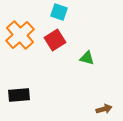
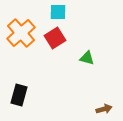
cyan square: moved 1 px left; rotated 18 degrees counterclockwise
orange cross: moved 1 px right, 2 px up
red square: moved 2 px up
black rectangle: rotated 70 degrees counterclockwise
